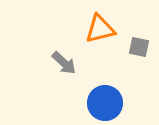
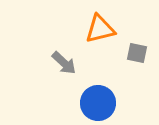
gray square: moved 2 px left, 6 px down
blue circle: moved 7 px left
